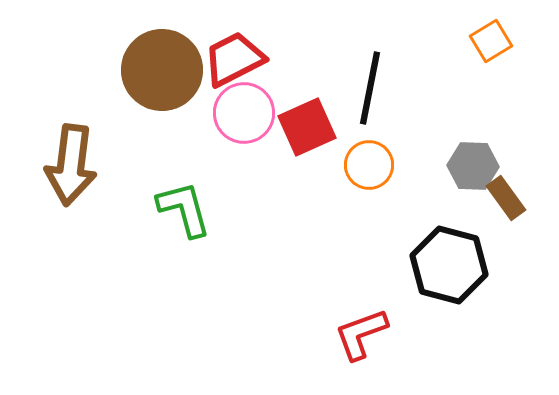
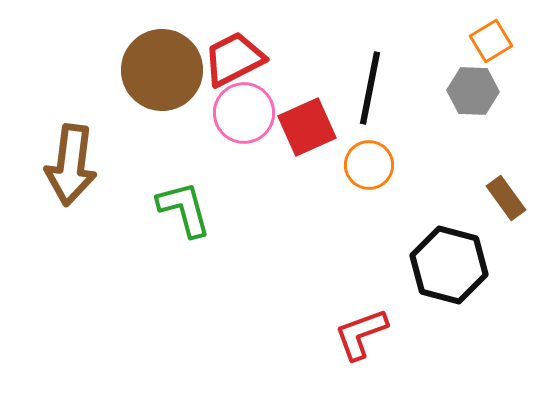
gray hexagon: moved 75 px up
